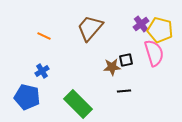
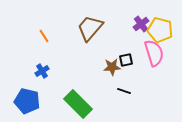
orange line: rotated 32 degrees clockwise
black line: rotated 24 degrees clockwise
blue pentagon: moved 4 px down
